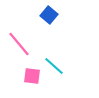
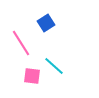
blue square: moved 3 px left, 8 px down; rotated 18 degrees clockwise
pink line: moved 2 px right, 1 px up; rotated 8 degrees clockwise
